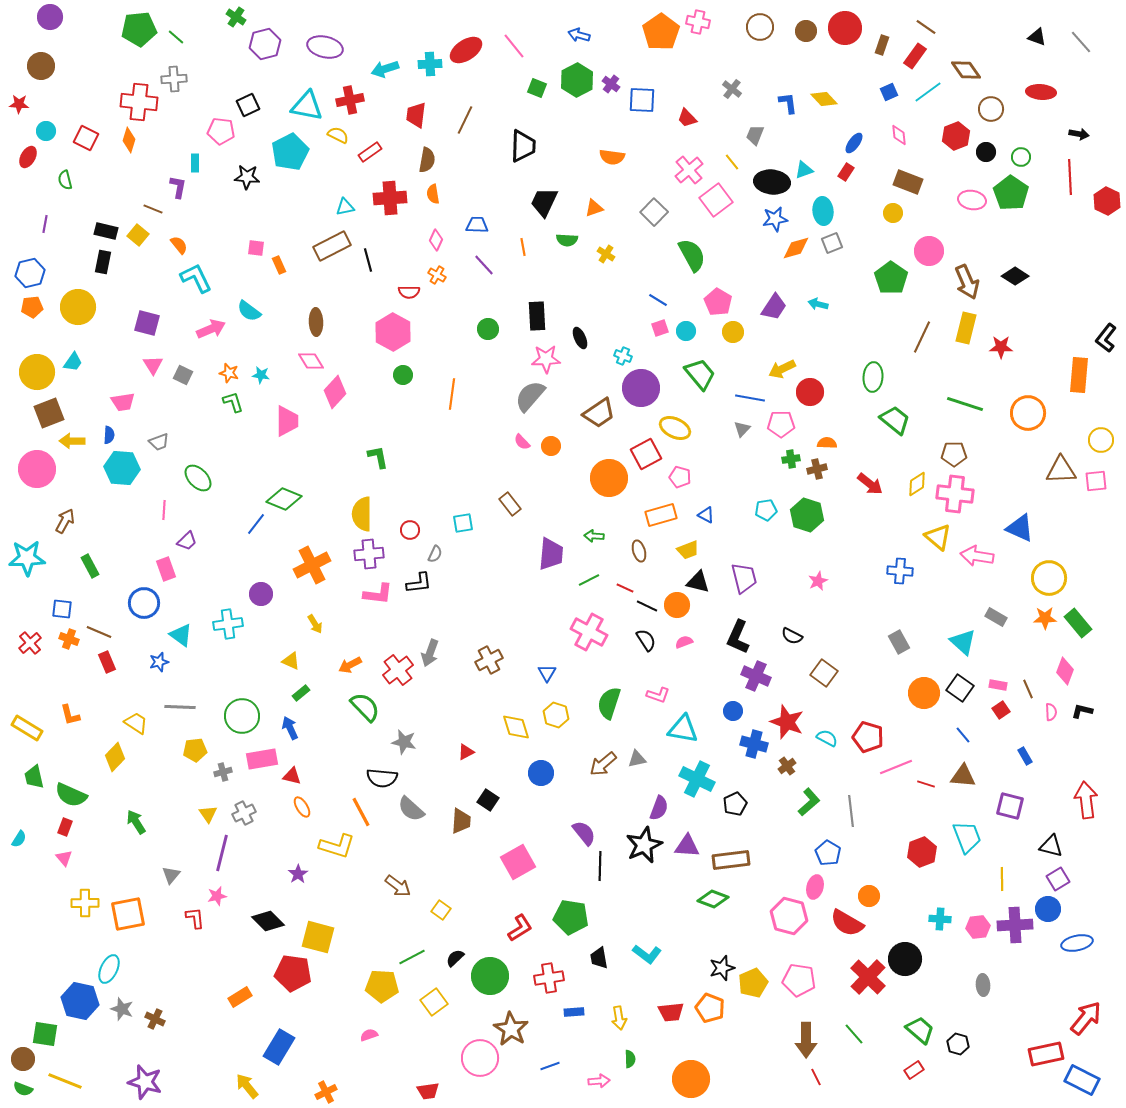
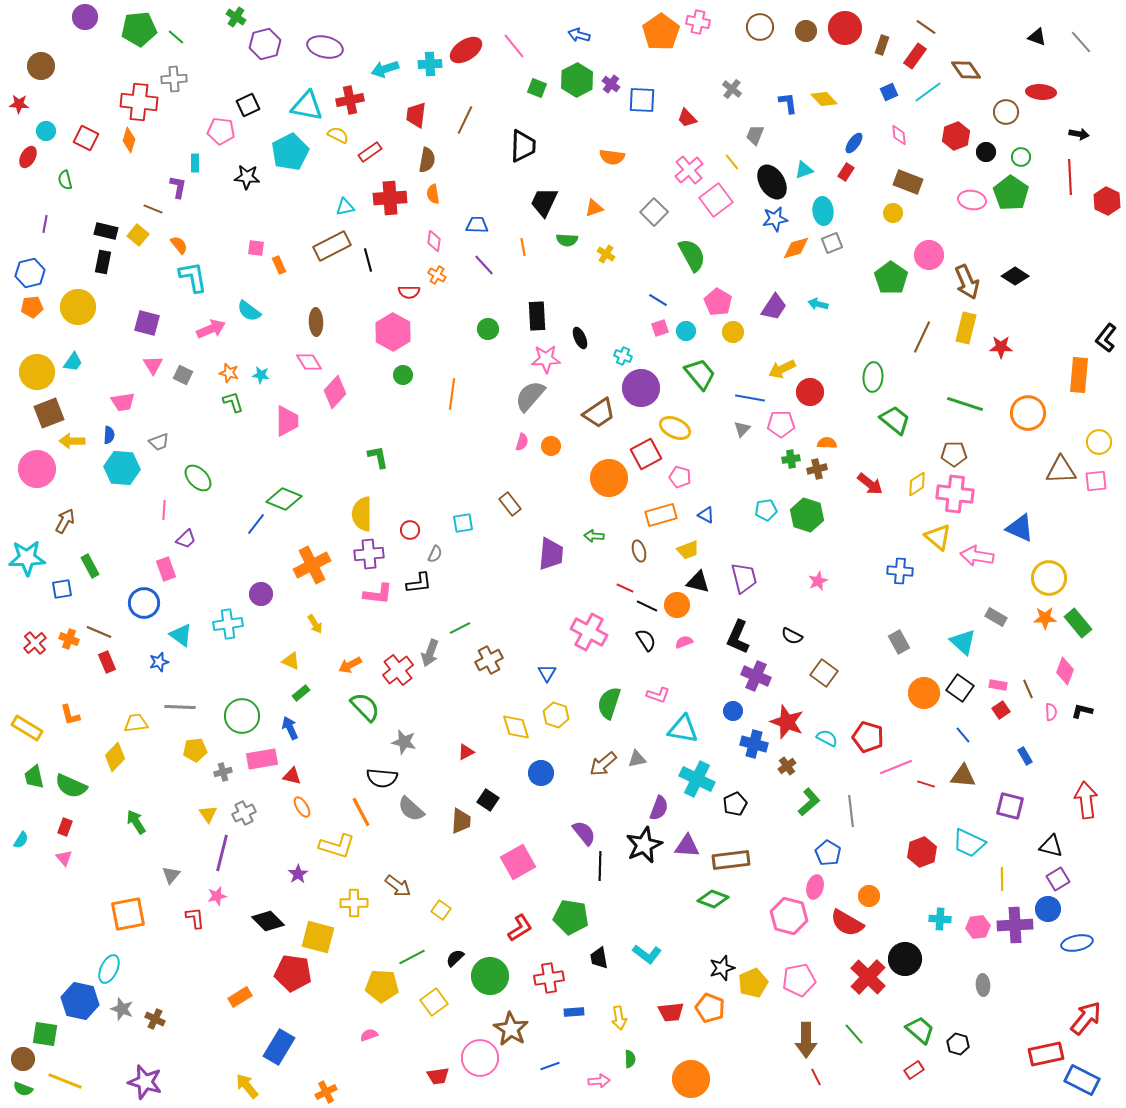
purple circle at (50, 17): moved 35 px right
brown circle at (991, 109): moved 15 px right, 3 px down
black ellipse at (772, 182): rotated 52 degrees clockwise
pink diamond at (436, 240): moved 2 px left, 1 px down; rotated 15 degrees counterclockwise
pink circle at (929, 251): moved 4 px down
cyan L-shape at (196, 278): moved 3 px left, 1 px up; rotated 16 degrees clockwise
pink diamond at (311, 361): moved 2 px left, 1 px down
yellow circle at (1101, 440): moved 2 px left, 2 px down
pink semicircle at (522, 442): rotated 120 degrees counterclockwise
purple trapezoid at (187, 541): moved 1 px left, 2 px up
green line at (589, 580): moved 129 px left, 48 px down
blue square at (62, 609): moved 20 px up; rotated 15 degrees counterclockwise
red cross at (30, 643): moved 5 px right
yellow trapezoid at (136, 723): rotated 40 degrees counterclockwise
green semicircle at (71, 795): moved 9 px up
cyan trapezoid at (967, 837): moved 2 px right, 6 px down; rotated 136 degrees clockwise
cyan semicircle at (19, 839): moved 2 px right, 1 px down
yellow cross at (85, 903): moved 269 px right
pink pentagon at (799, 980): rotated 20 degrees counterclockwise
red trapezoid at (428, 1091): moved 10 px right, 15 px up
